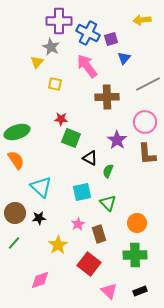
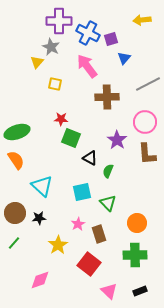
cyan triangle: moved 1 px right, 1 px up
